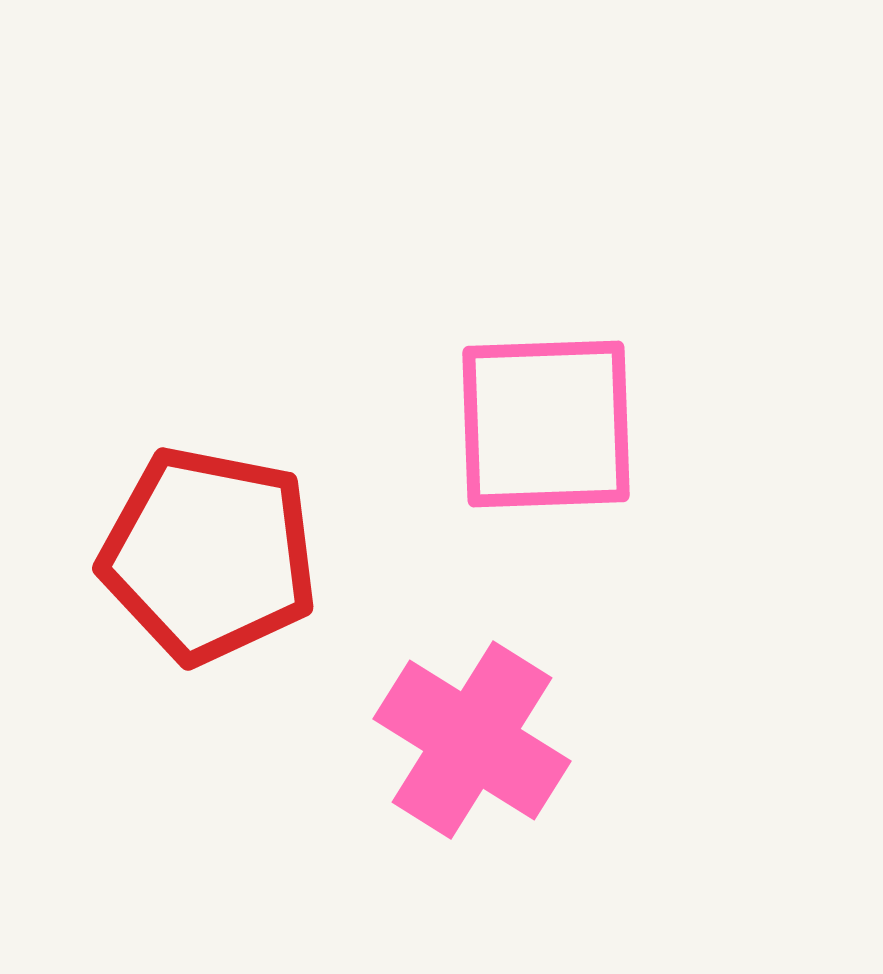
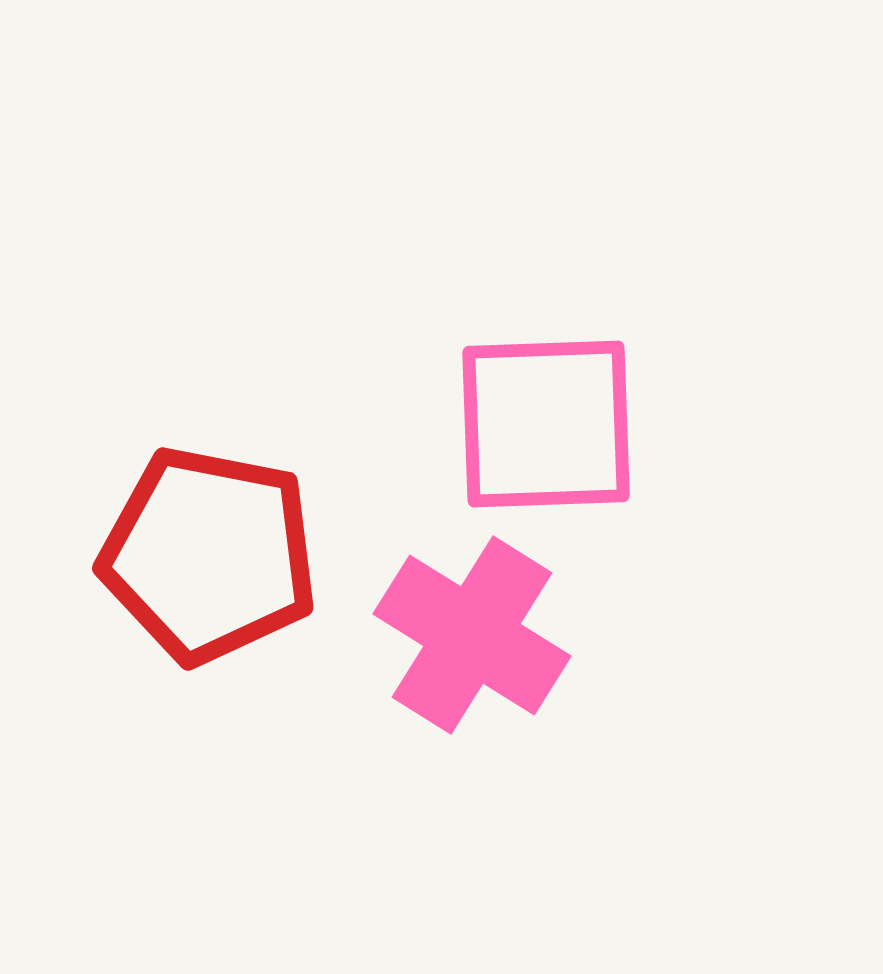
pink cross: moved 105 px up
